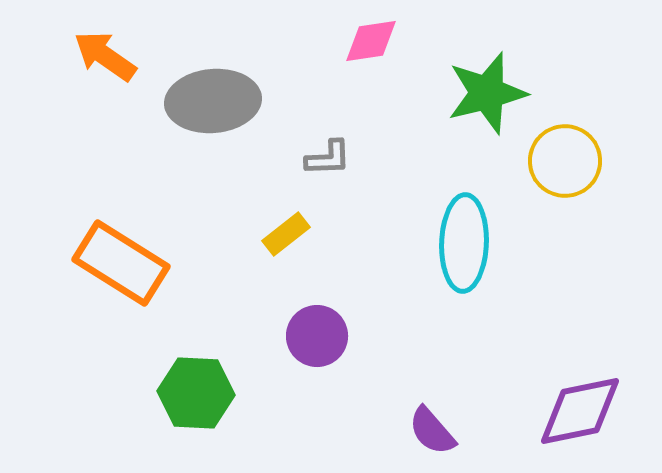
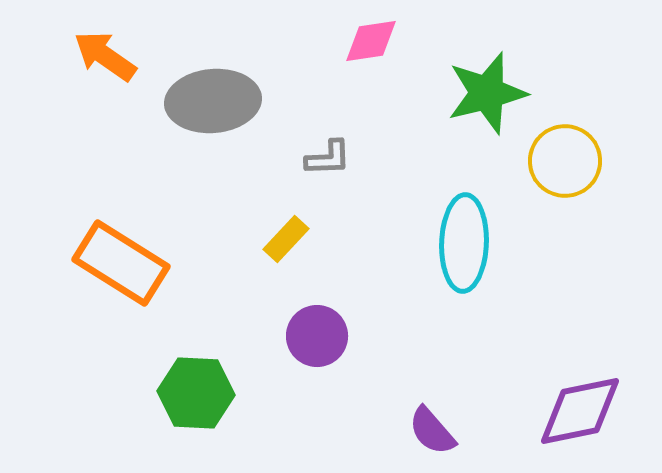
yellow rectangle: moved 5 px down; rotated 9 degrees counterclockwise
